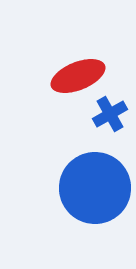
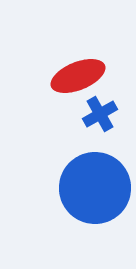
blue cross: moved 10 px left
